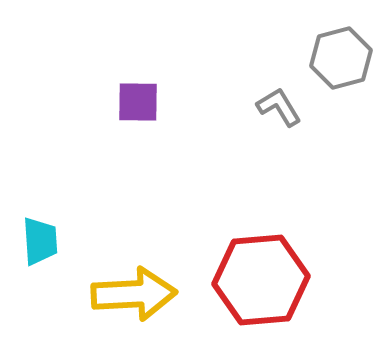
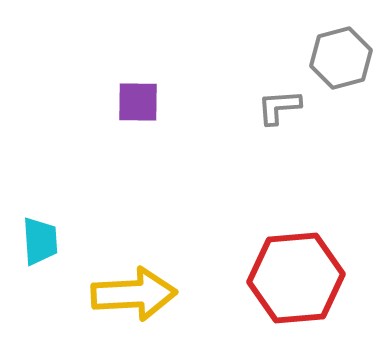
gray L-shape: rotated 63 degrees counterclockwise
red hexagon: moved 35 px right, 2 px up
